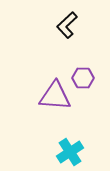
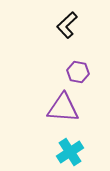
purple hexagon: moved 5 px left, 6 px up; rotated 10 degrees clockwise
purple triangle: moved 8 px right, 12 px down
